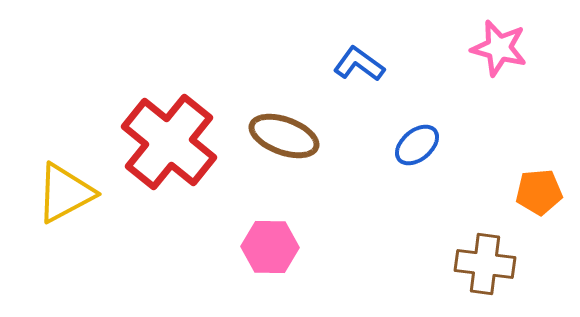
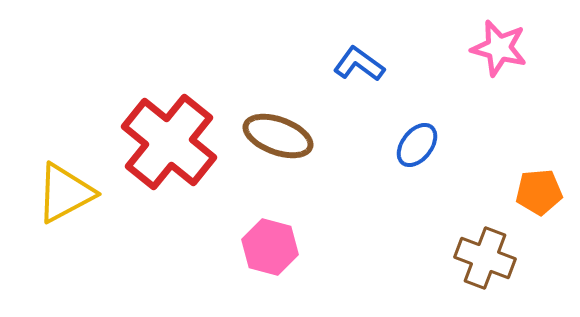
brown ellipse: moved 6 px left
blue ellipse: rotated 12 degrees counterclockwise
pink hexagon: rotated 14 degrees clockwise
brown cross: moved 6 px up; rotated 14 degrees clockwise
